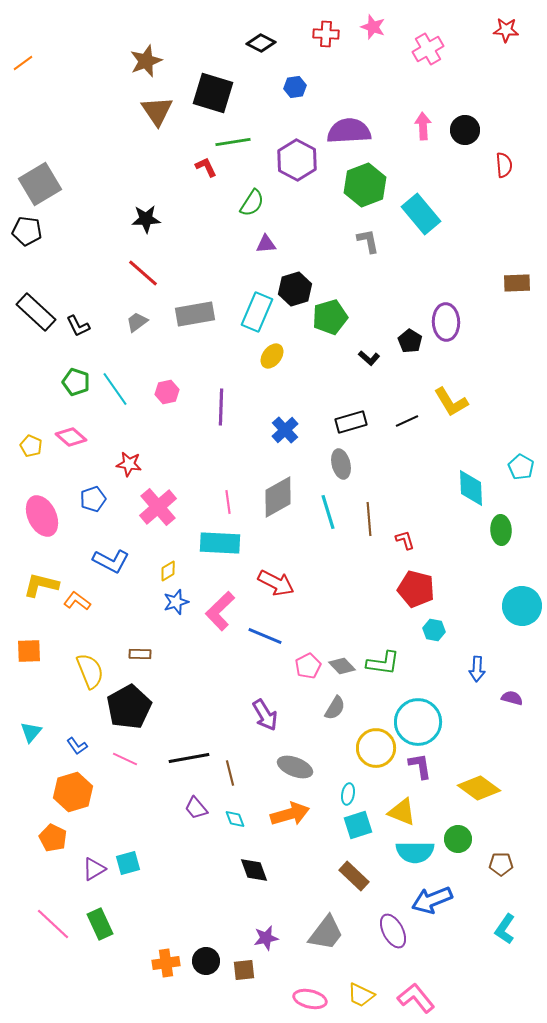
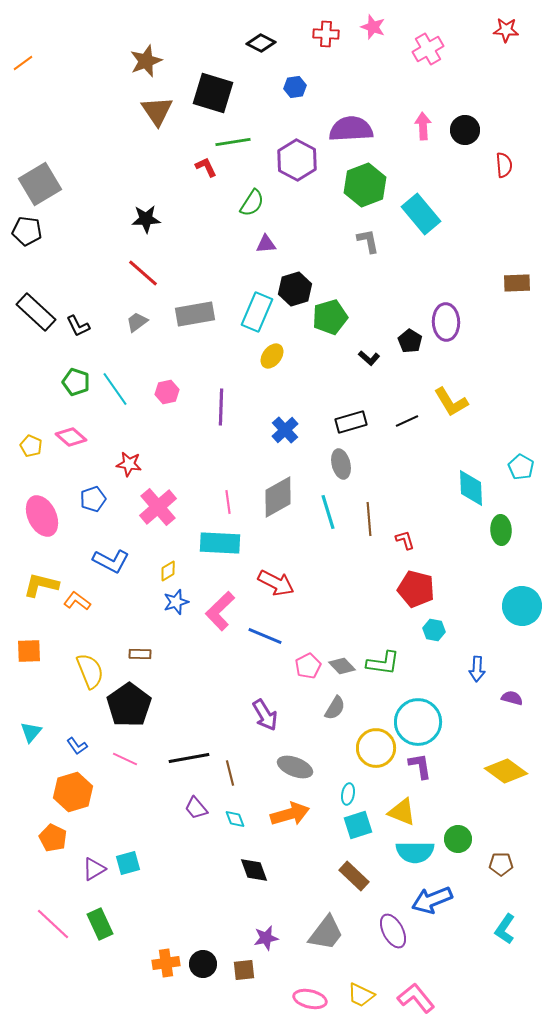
purple semicircle at (349, 131): moved 2 px right, 2 px up
black pentagon at (129, 707): moved 2 px up; rotated 6 degrees counterclockwise
yellow diamond at (479, 788): moved 27 px right, 17 px up
black circle at (206, 961): moved 3 px left, 3 px down
